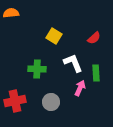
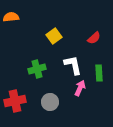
orange semicircle: moved 4 px down
yellow square: rotated 21 degrees clockwise
white L-shape: moved 2 px down; rotated 10 degrees clockwise
green cross: rotated 18 degrees counterclockwise
green rectangle: moved 3 px right
gray circle: moved 1 px left
